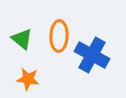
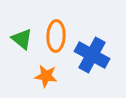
orange ellipse: moved 3 px left
orange star: moved 18 px right, 3 px up
